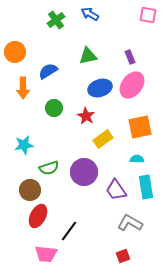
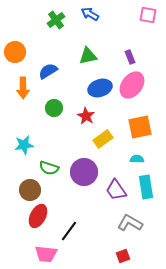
green semicircle: rotated 36 degrees clockwise
